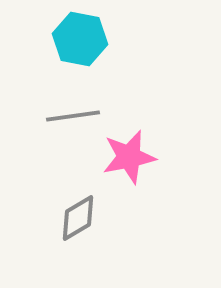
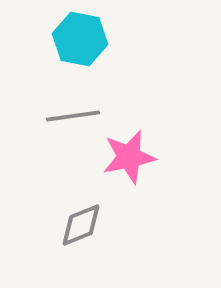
gray diamond: moved 3 px right, 7 px down; rotated 9 degrees clockwise
